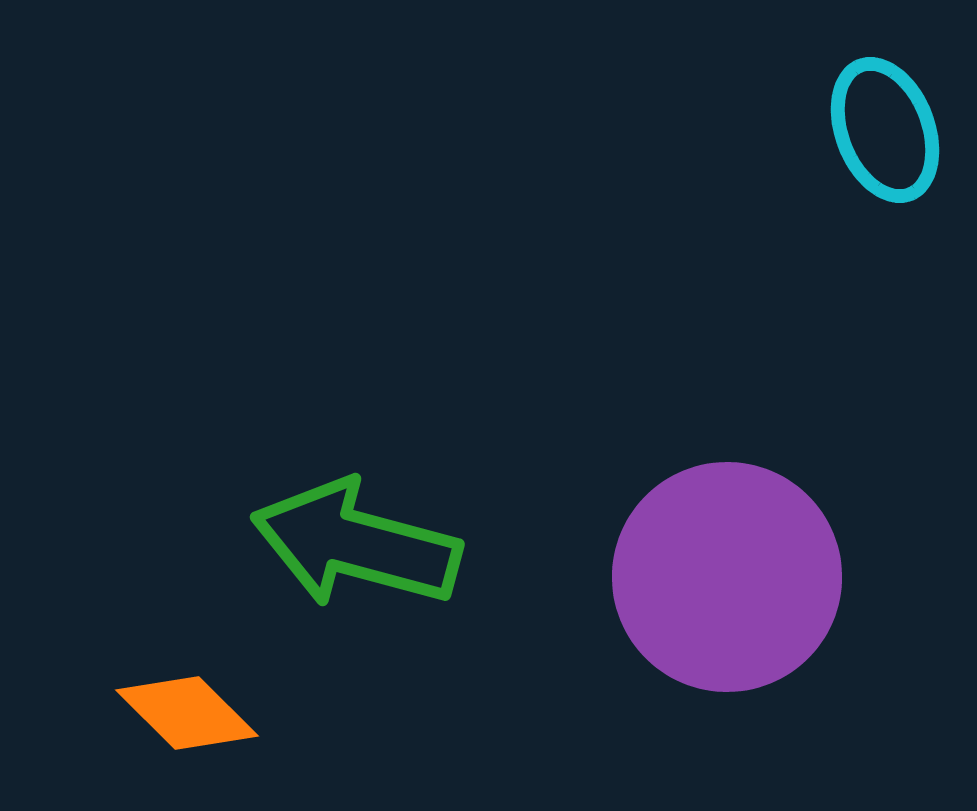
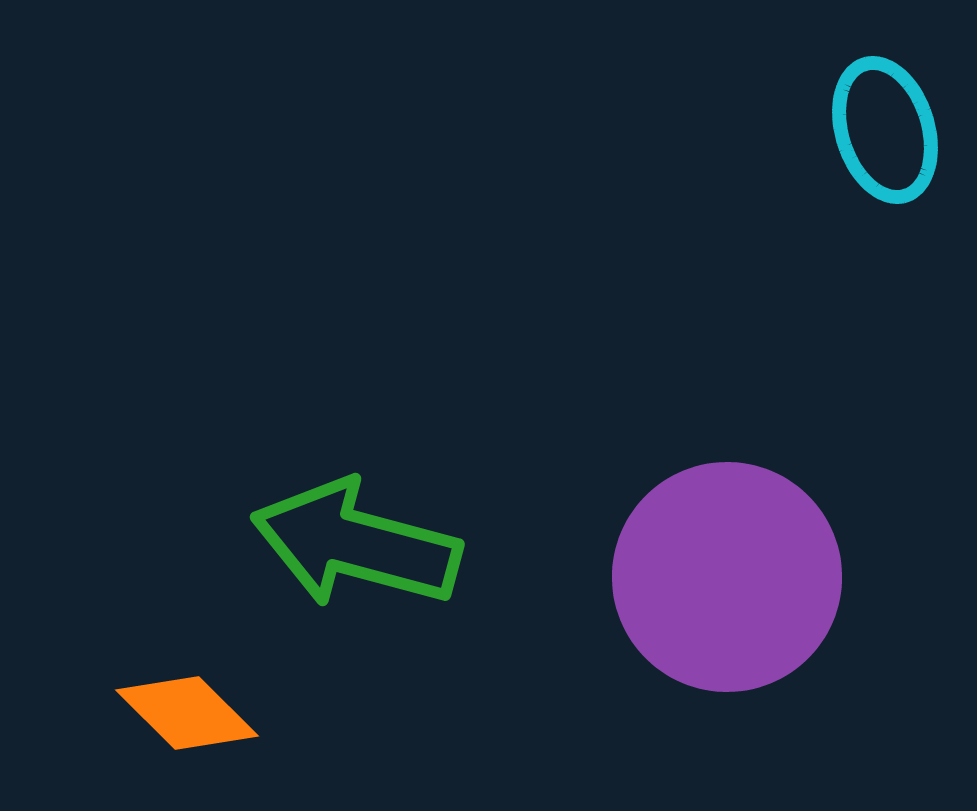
cyan ellipse: rotated 4 degrees clockwise
